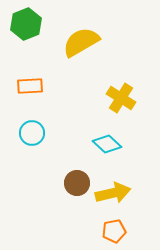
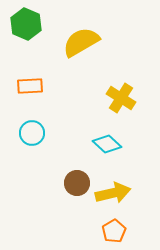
green hexagon: rotated 16 degrees counterclockwise
orange pentagon: rotated 20 degrees counterclockwise
